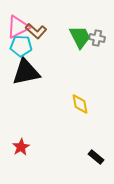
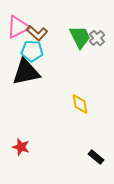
brown L-shape: moved 1 px right, 2 px down
gray cross: rotated 35 degrees clockwise
cyan pentagon: moved 11 px right, 5 px down
red star: rotated 24 degrees counterclockwise
